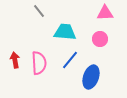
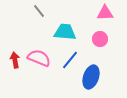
pink semicircle: moved 5 px up; rotated 65 degrees counterclockwise
